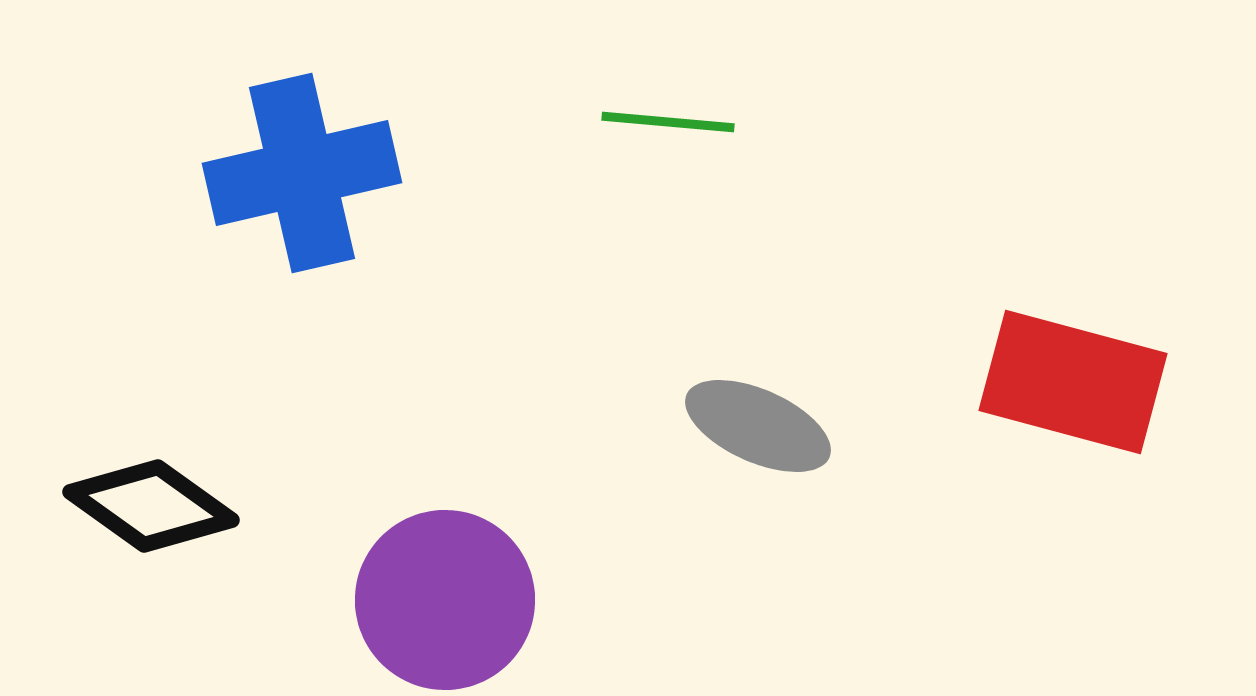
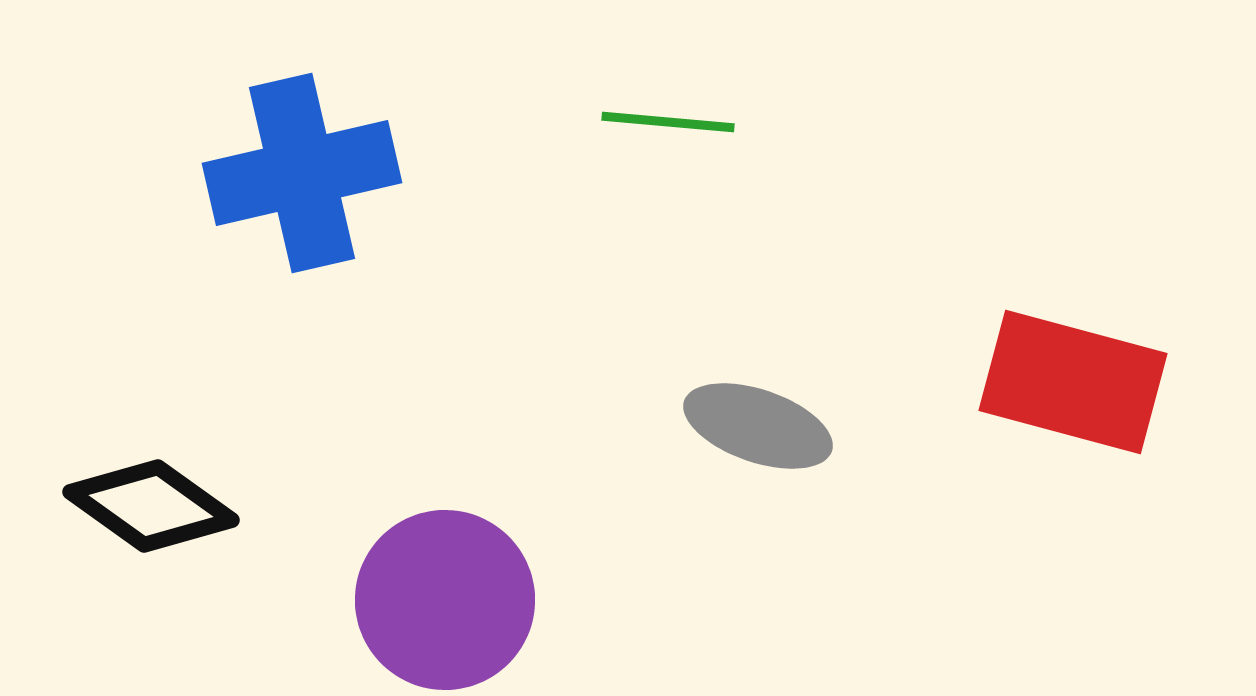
gray ellipse: rotated 5 degrees counterclockwise
